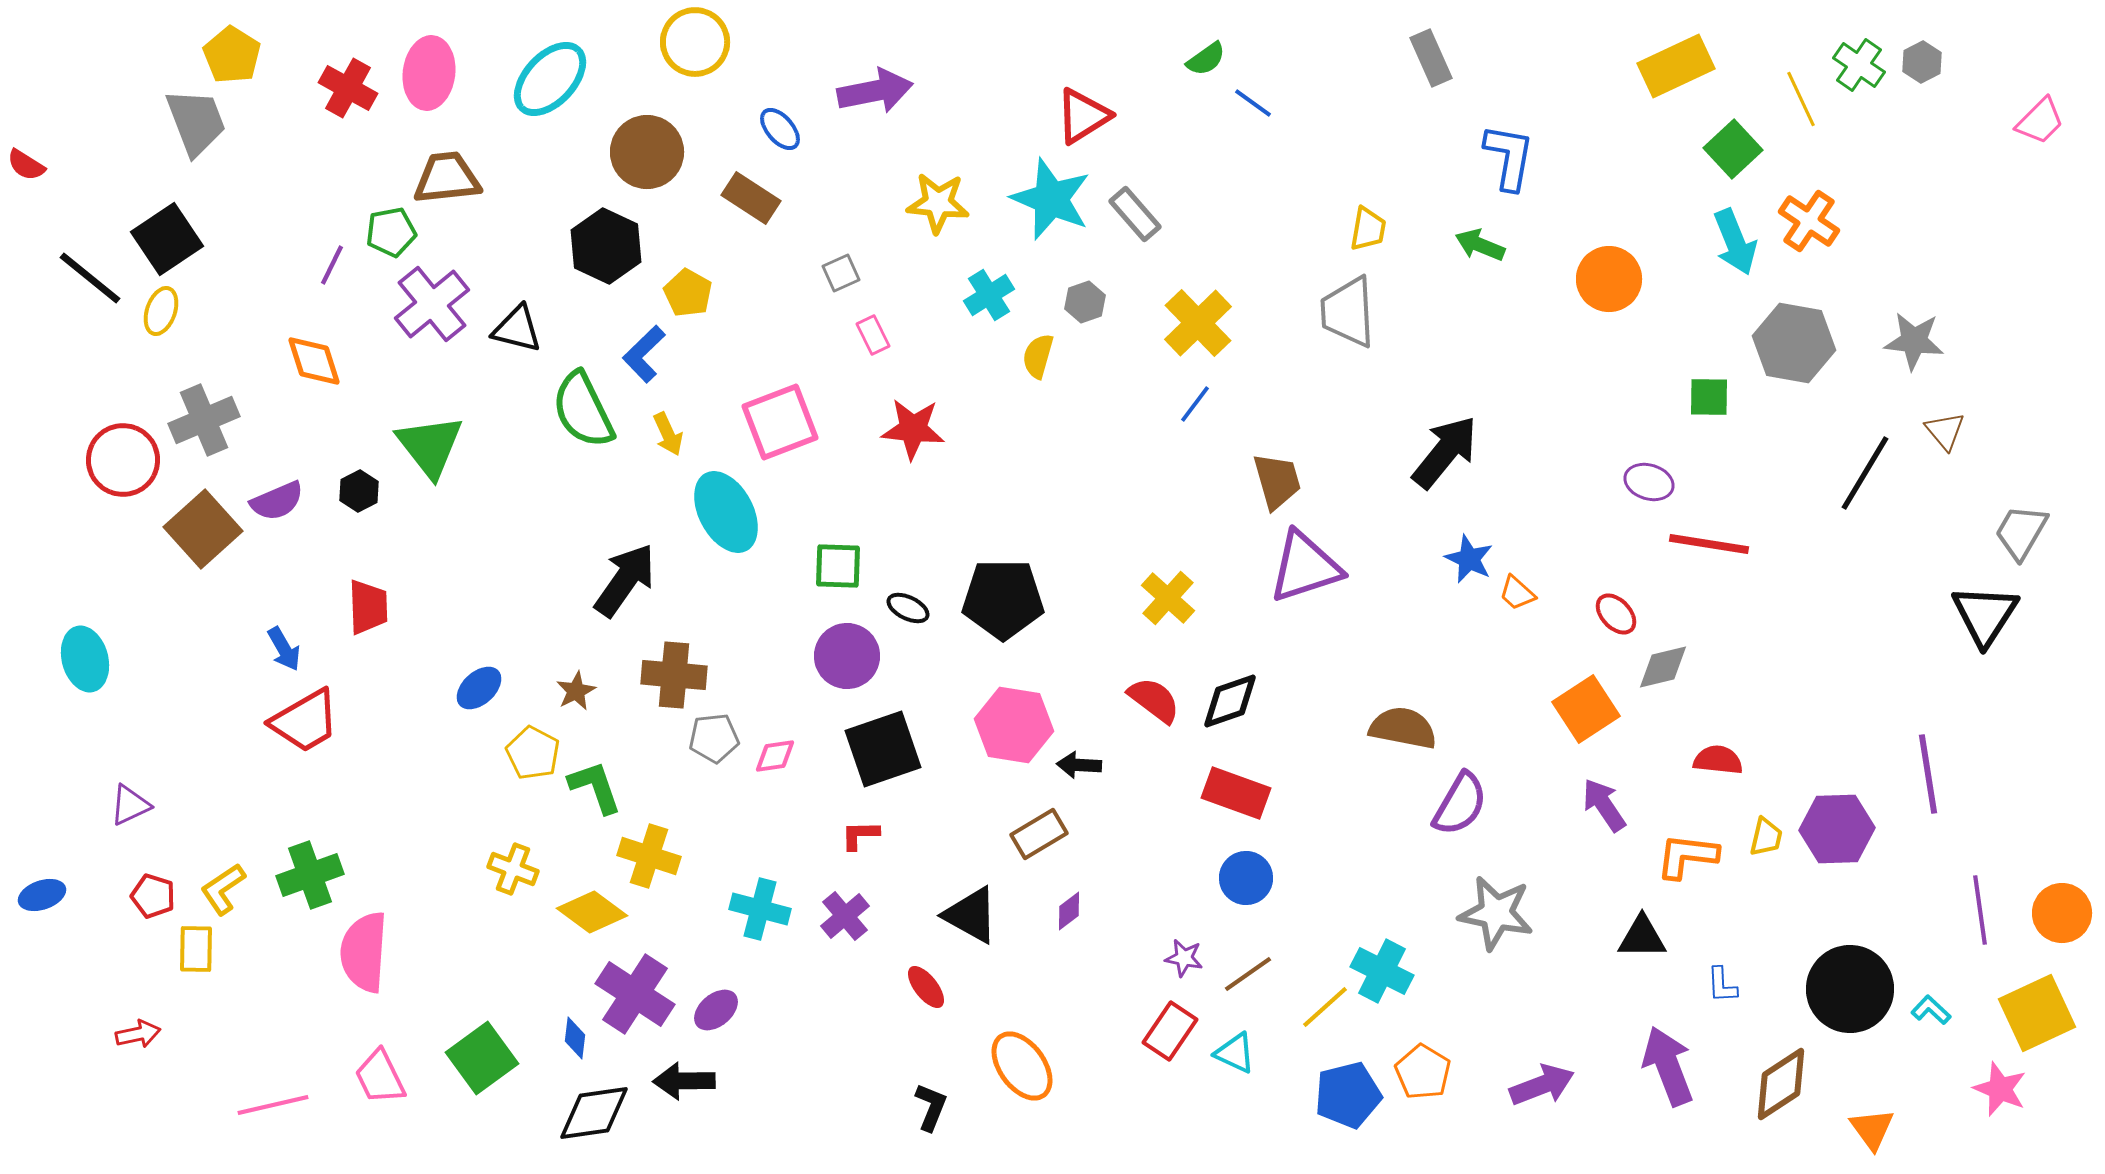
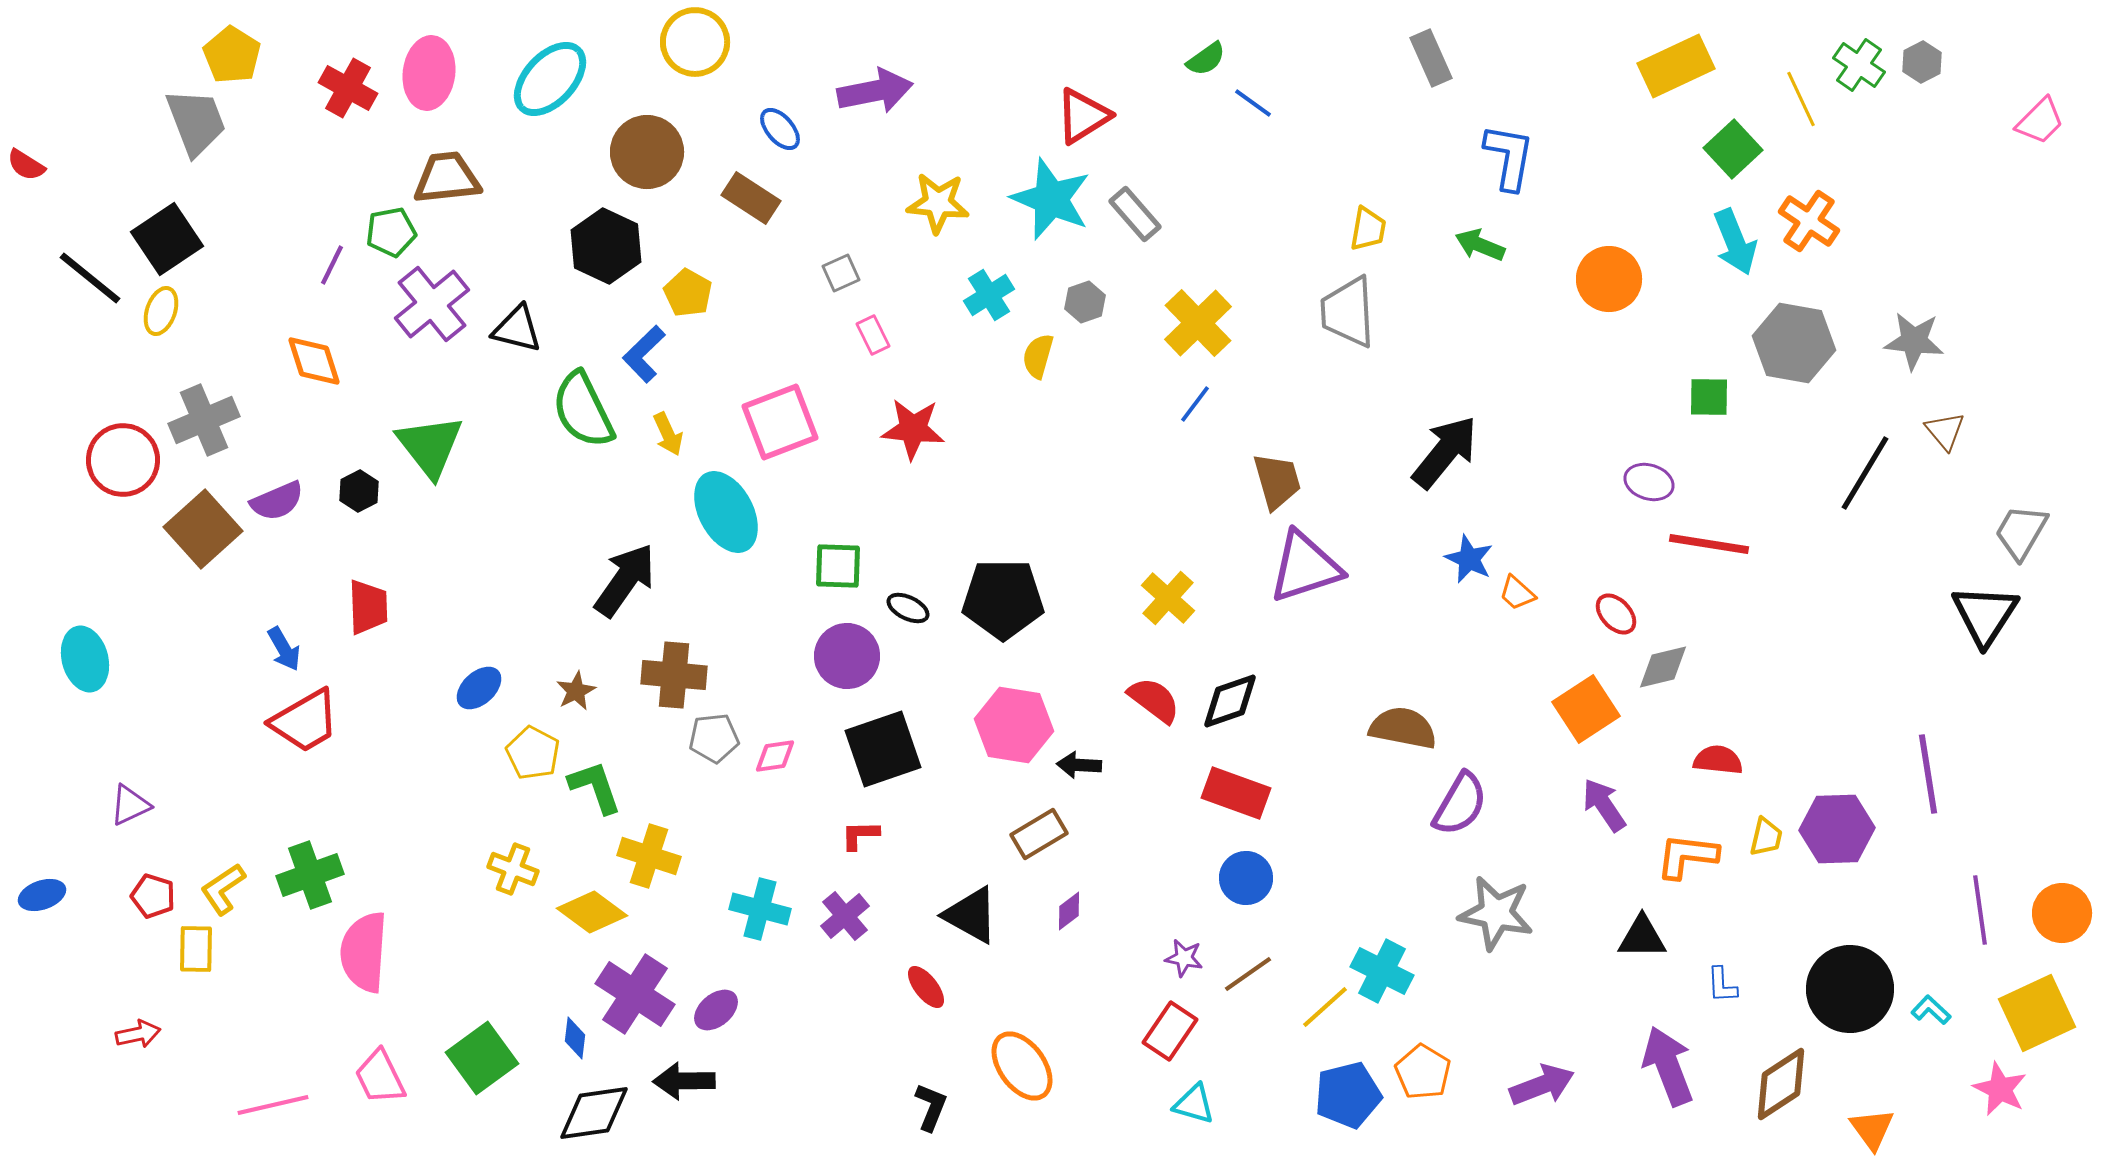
cyan triangle at (1235, 1053): moved 41 px left, 51 px down; rotated 9 degrees counterclockwise
pink star at (2000, 1089): rotated 4 degrees clockwise
